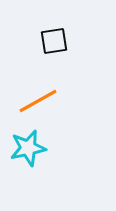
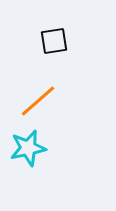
orange line: rotated 12 degrees counterclockwise
